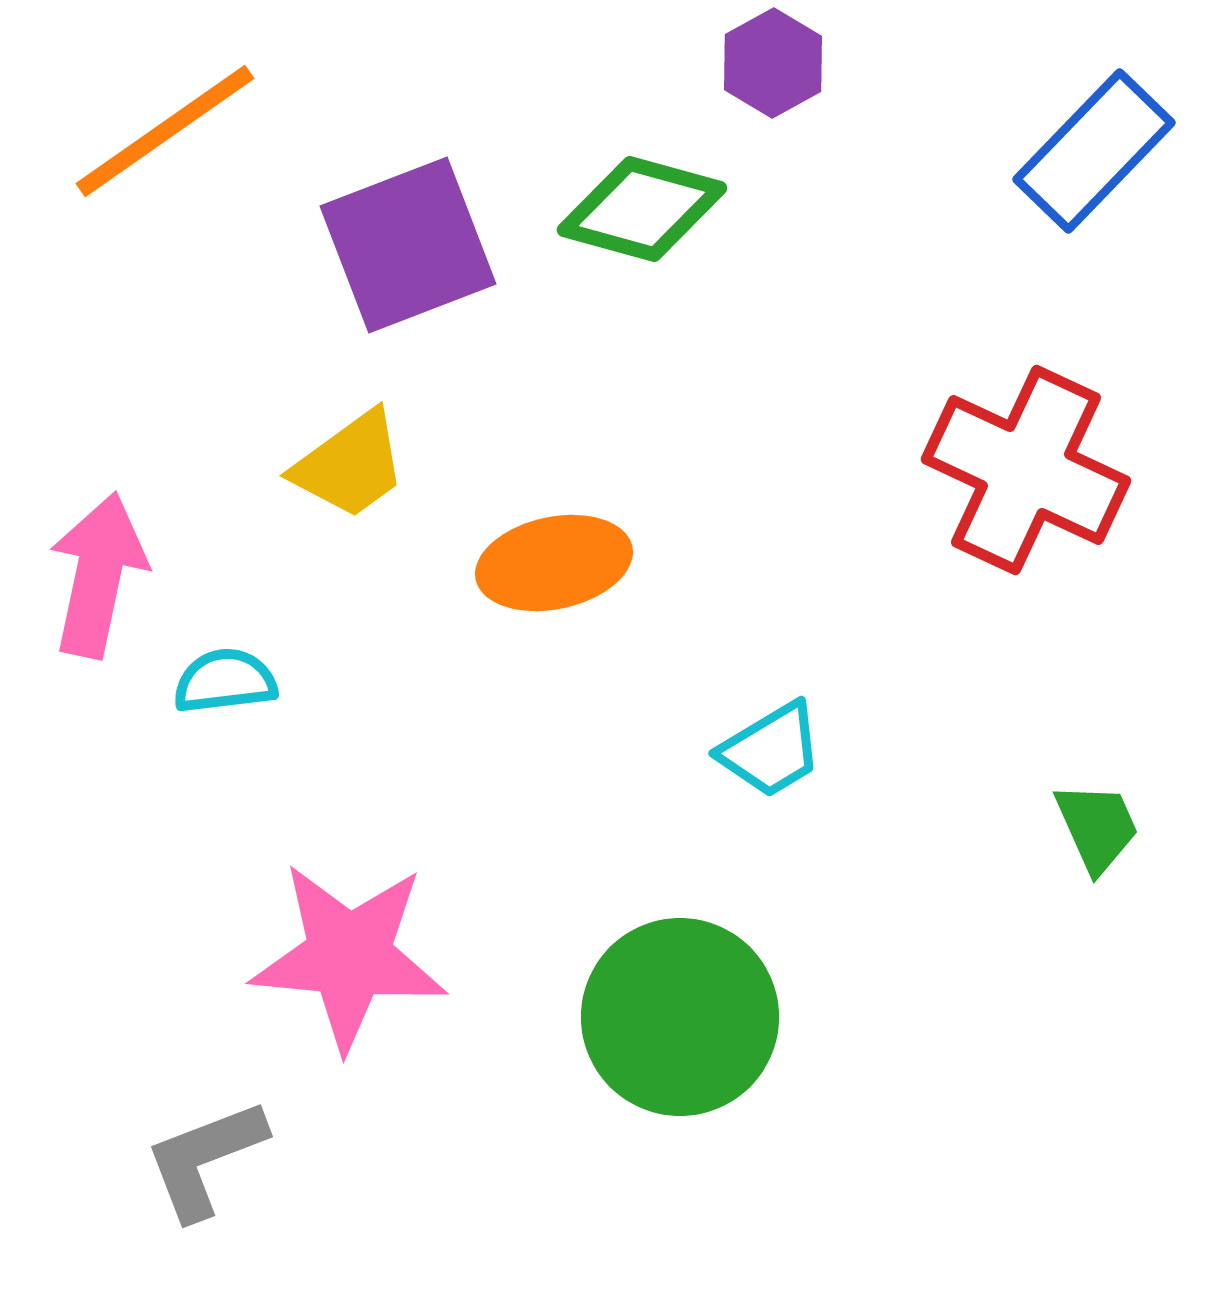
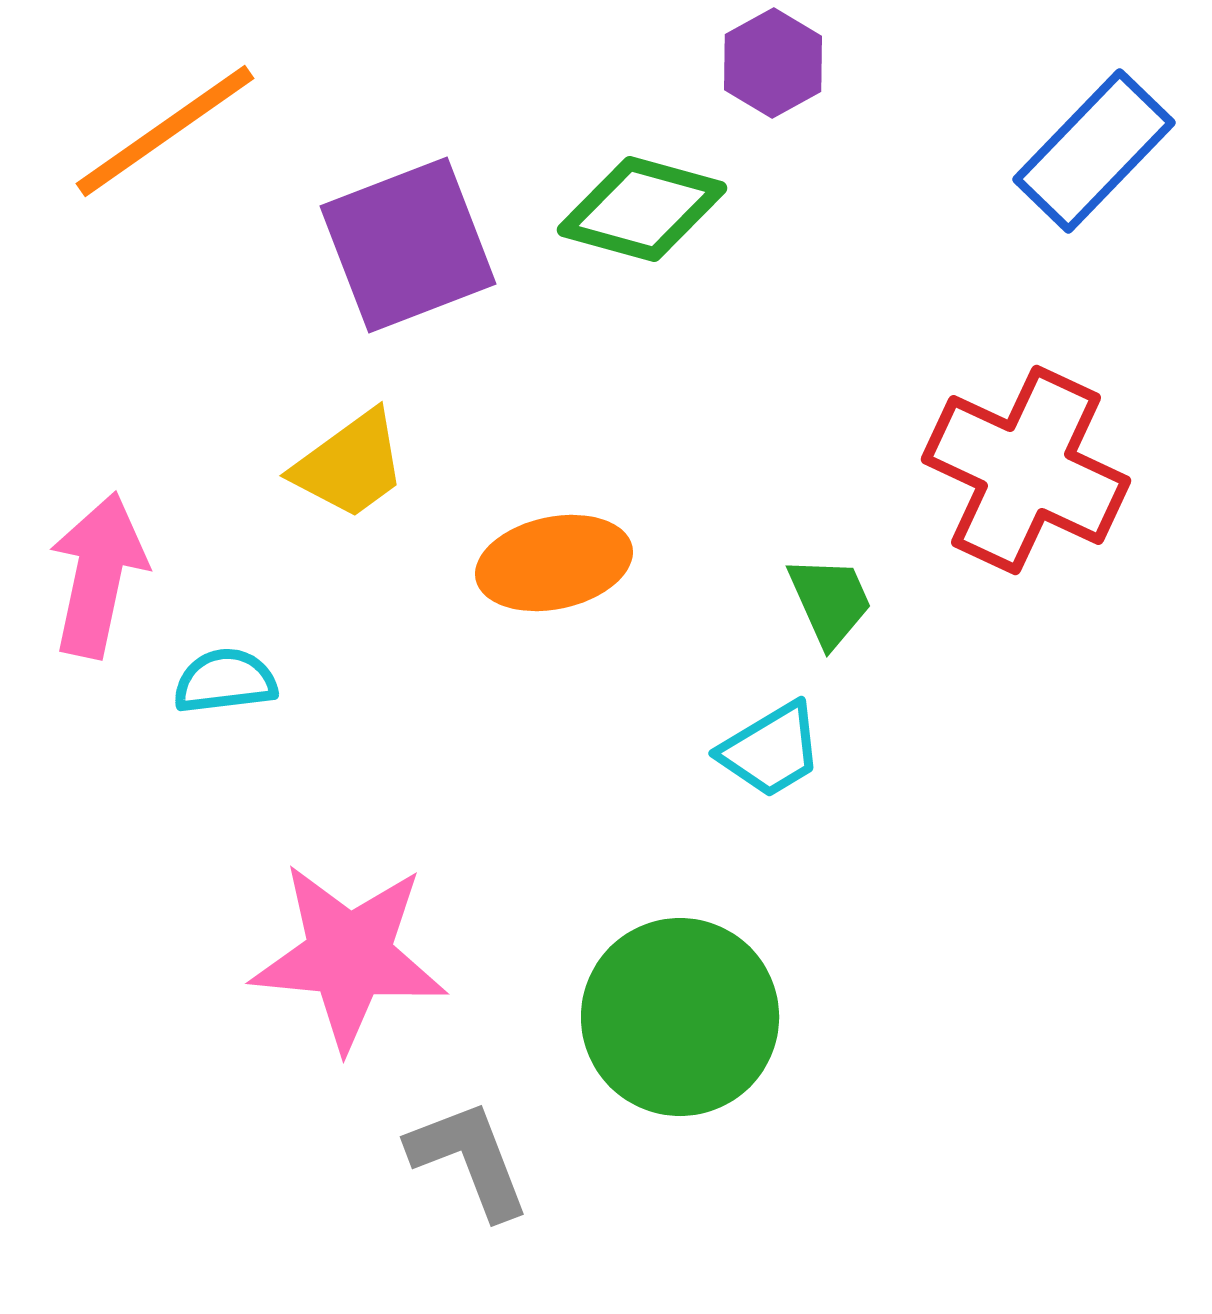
green trapezoid: moved 267 px left, 226 px up
gray L-shape: moved 264 px right; rotated 90 degrees clockwise
